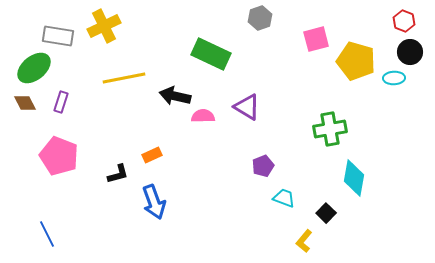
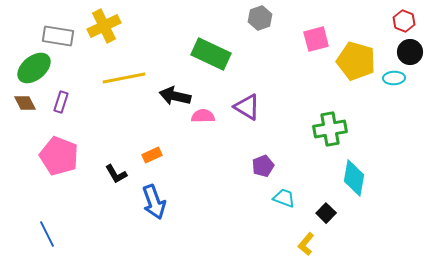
black L-shape: moved 2 px left; rotated 75 degrees clockwise
yellow L-shape: moved 2 px right, 3 px down
